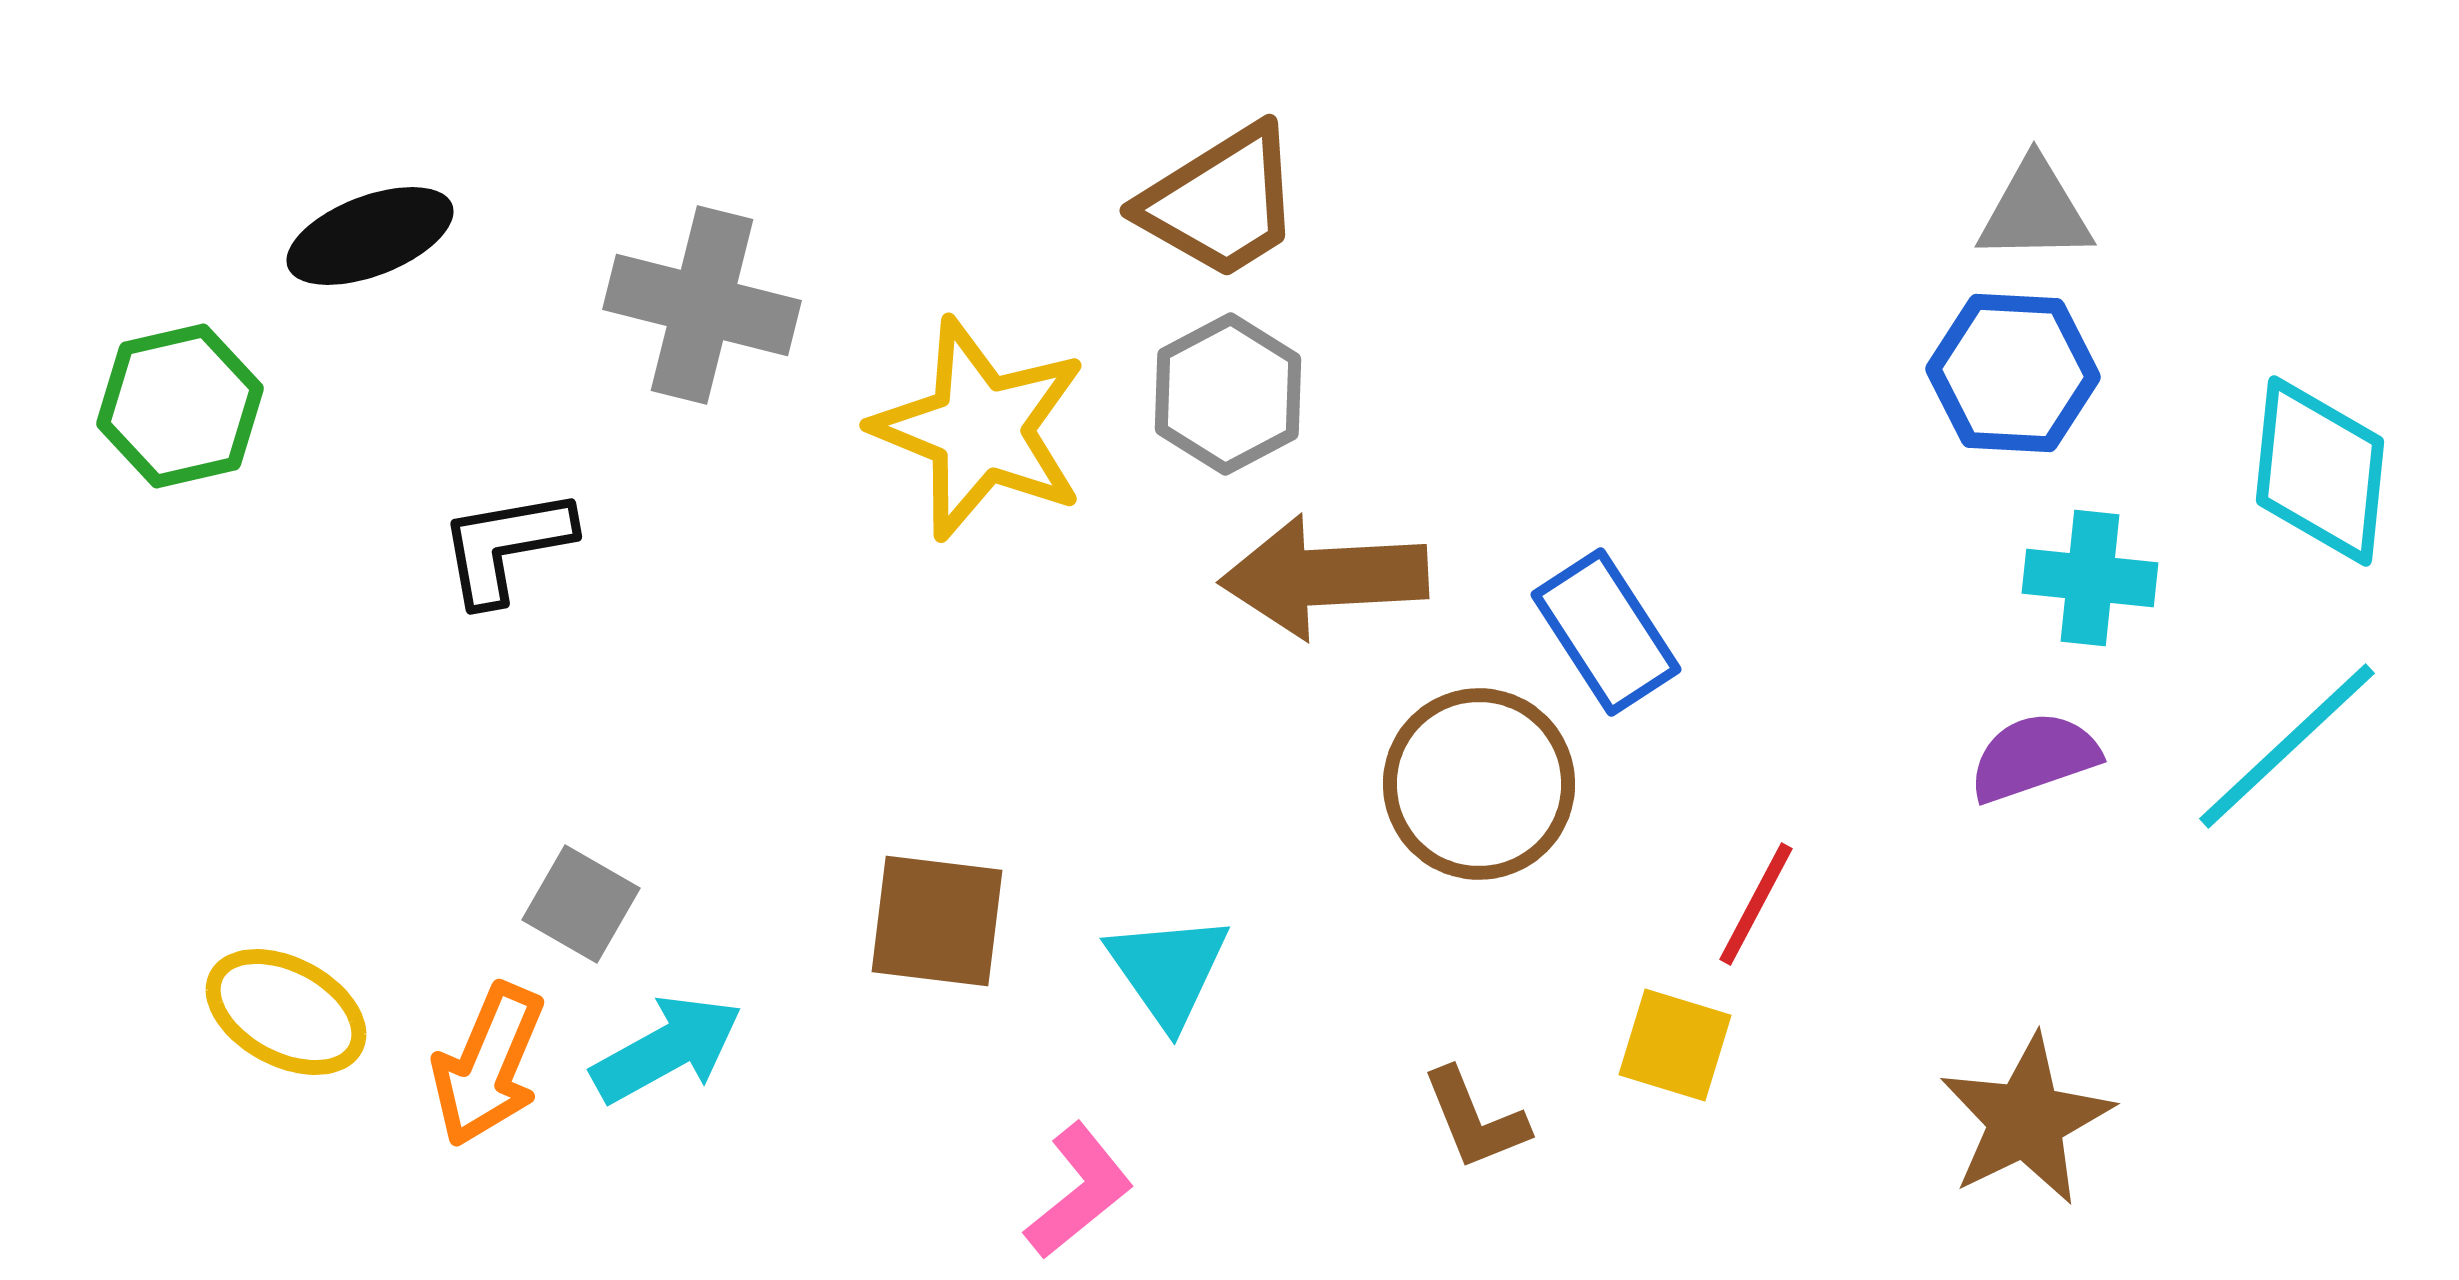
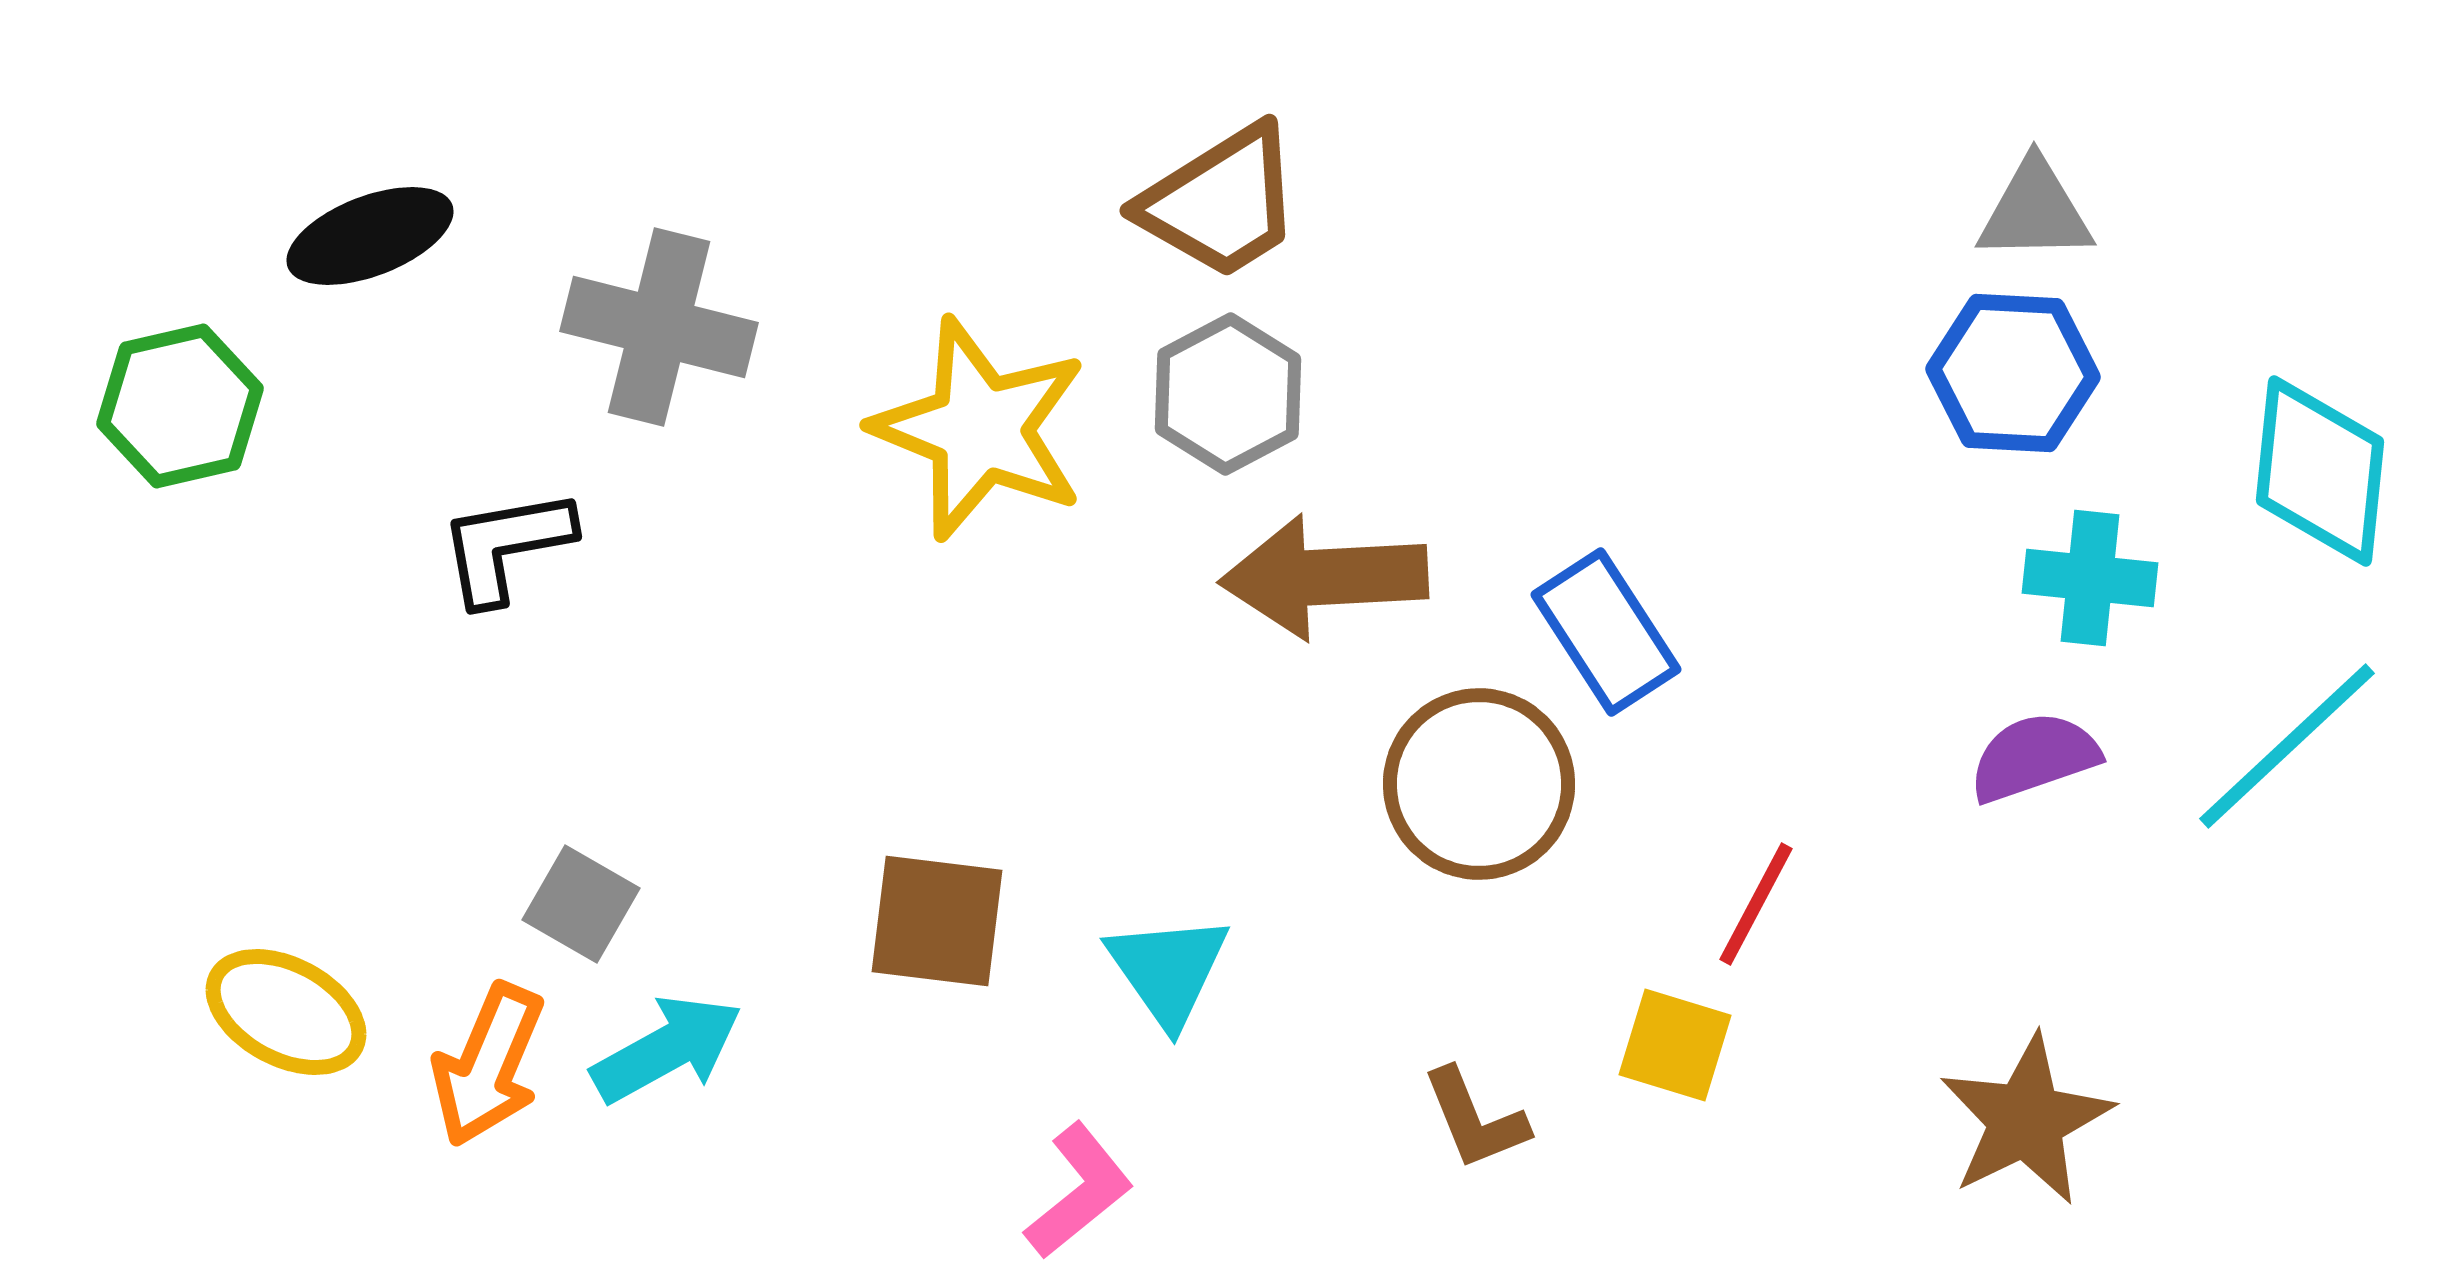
gray cross: moved 43 px left, 22 px down
